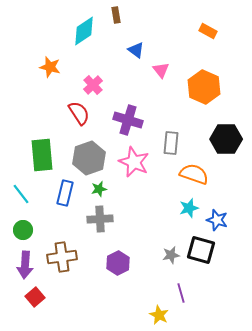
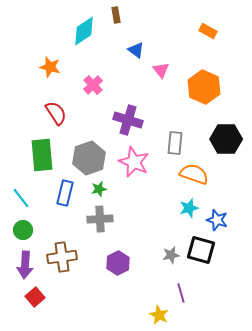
red semicircle: moved 23 px left
gray rectangle: moved 4 px right
cyan line: moved 4 px down
